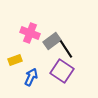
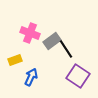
purple square: moved 16 px right, 5 px down
